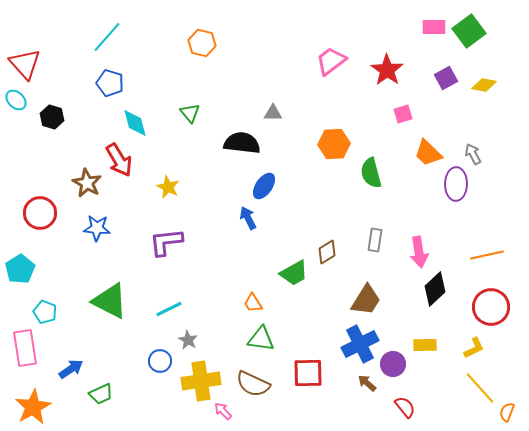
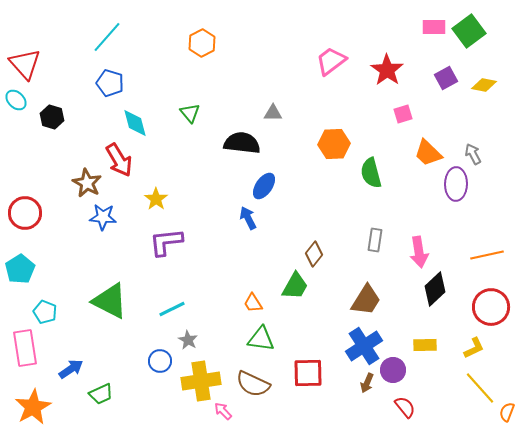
orange hexagon at (202, 43): rotated 20 degrees clockwise
yellow star at (168, 187): moved 12 px left, 12 px down; rotated 10 degrees clockwise
red circle at (40, 213): moved 15 px left
blue star at (97, 228): moved 6 px right, 11 px up
brown diamond at (327, 252): moved 13 px left, 2 px down; rotated 20 degrees counterclockwise
green trapezoid at (294, 273): moved 1 px right, 13 px down; rotated 32 degrees counterclockwise
cyan line at (169, 309): moved 3 px right
blue cross at (360, 344): moved 4 px right, 2 px down; rotated 6 degrees counterclockwise
purple circle at (393, 364): moved 6 px down
brown arrow at (367, 383): rotated 108 degrees counterclockwise
